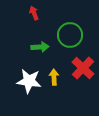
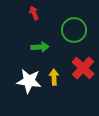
green circle: moved 4 px right, 5 px up
